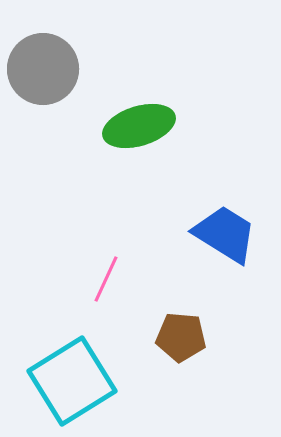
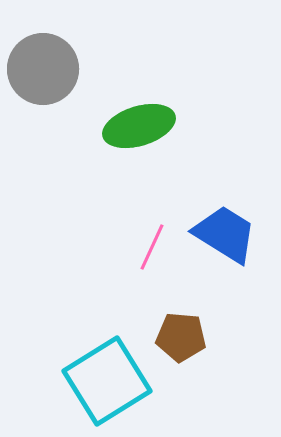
pink line: moved 46 px right, 32 px up
cyan square: moved 35 px right
